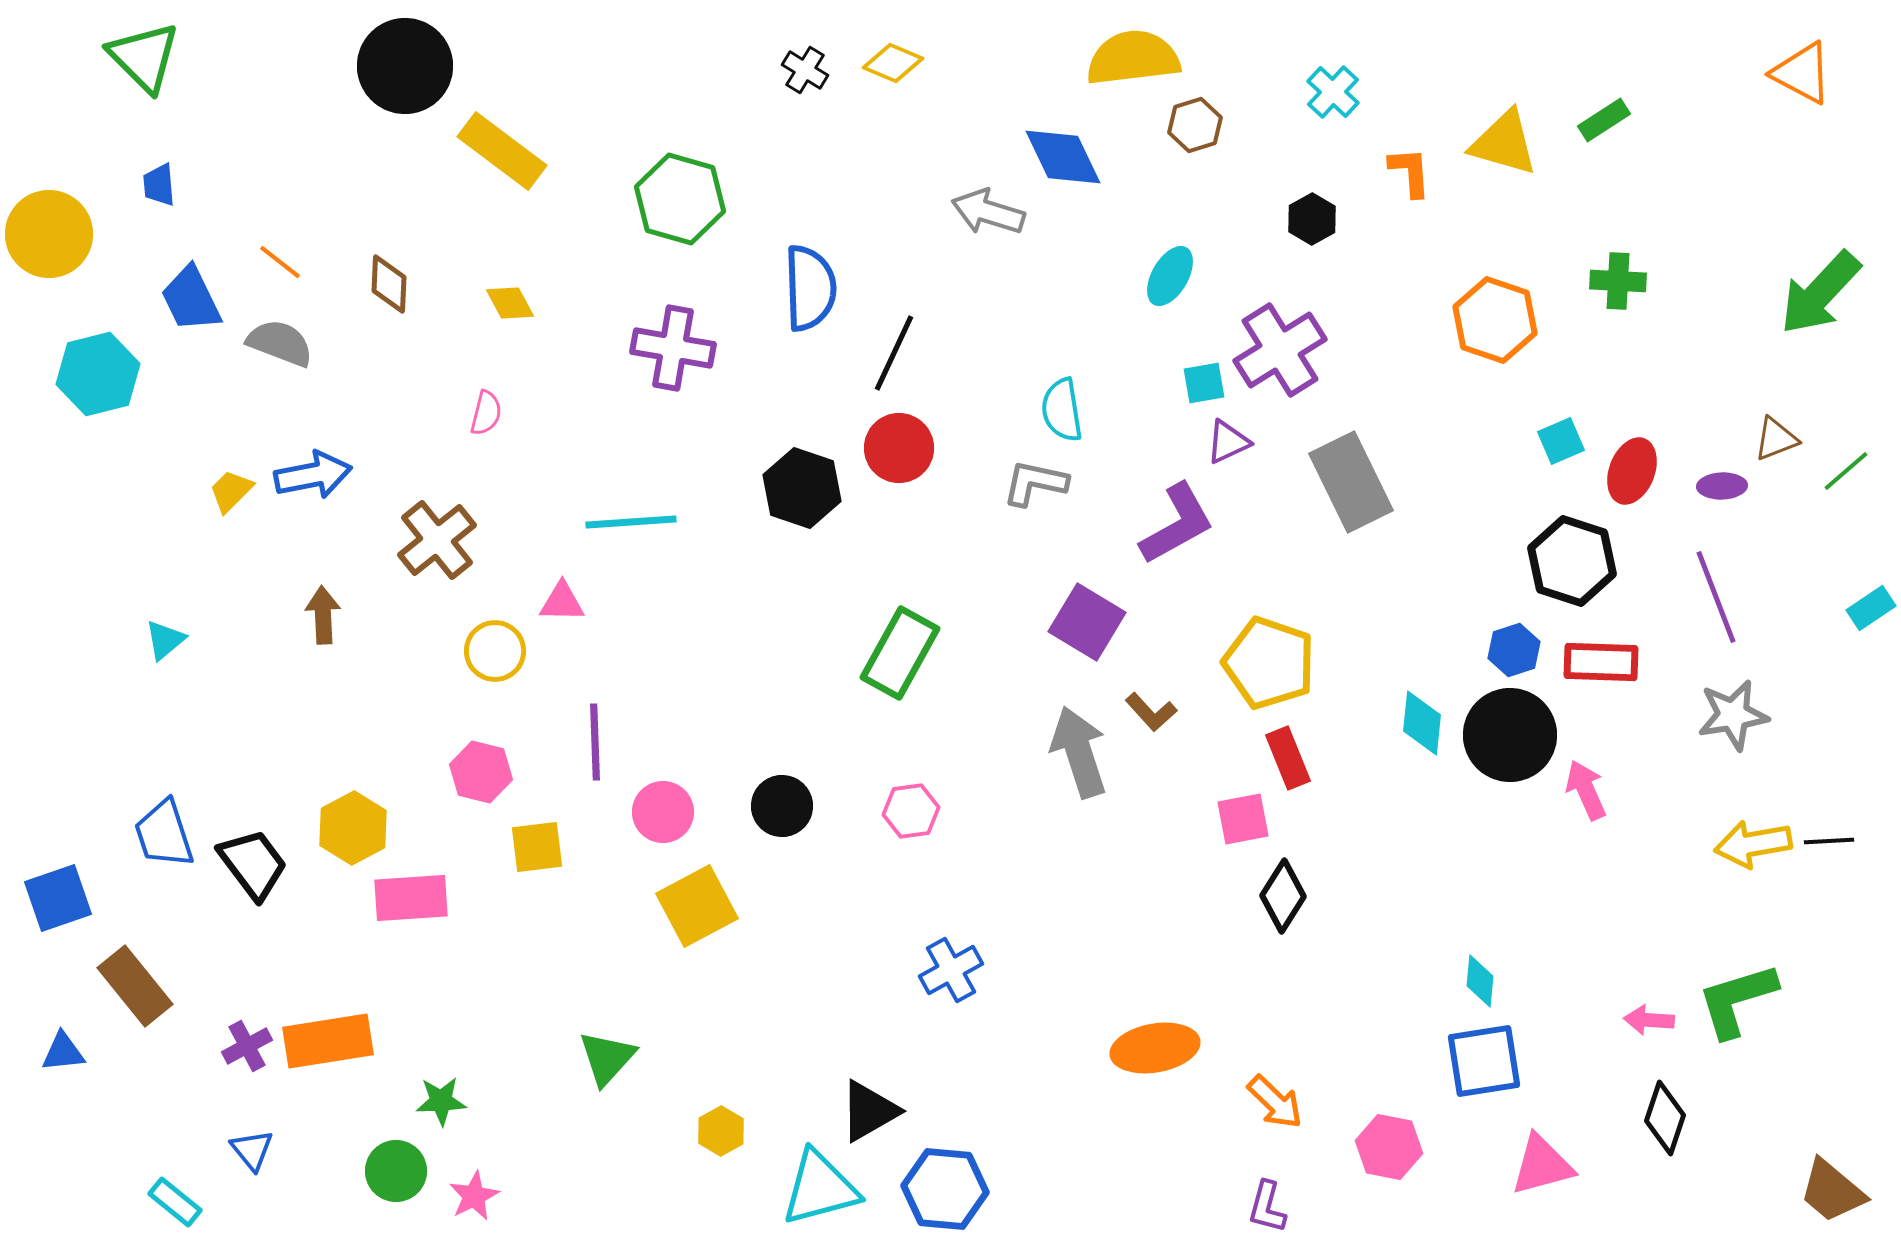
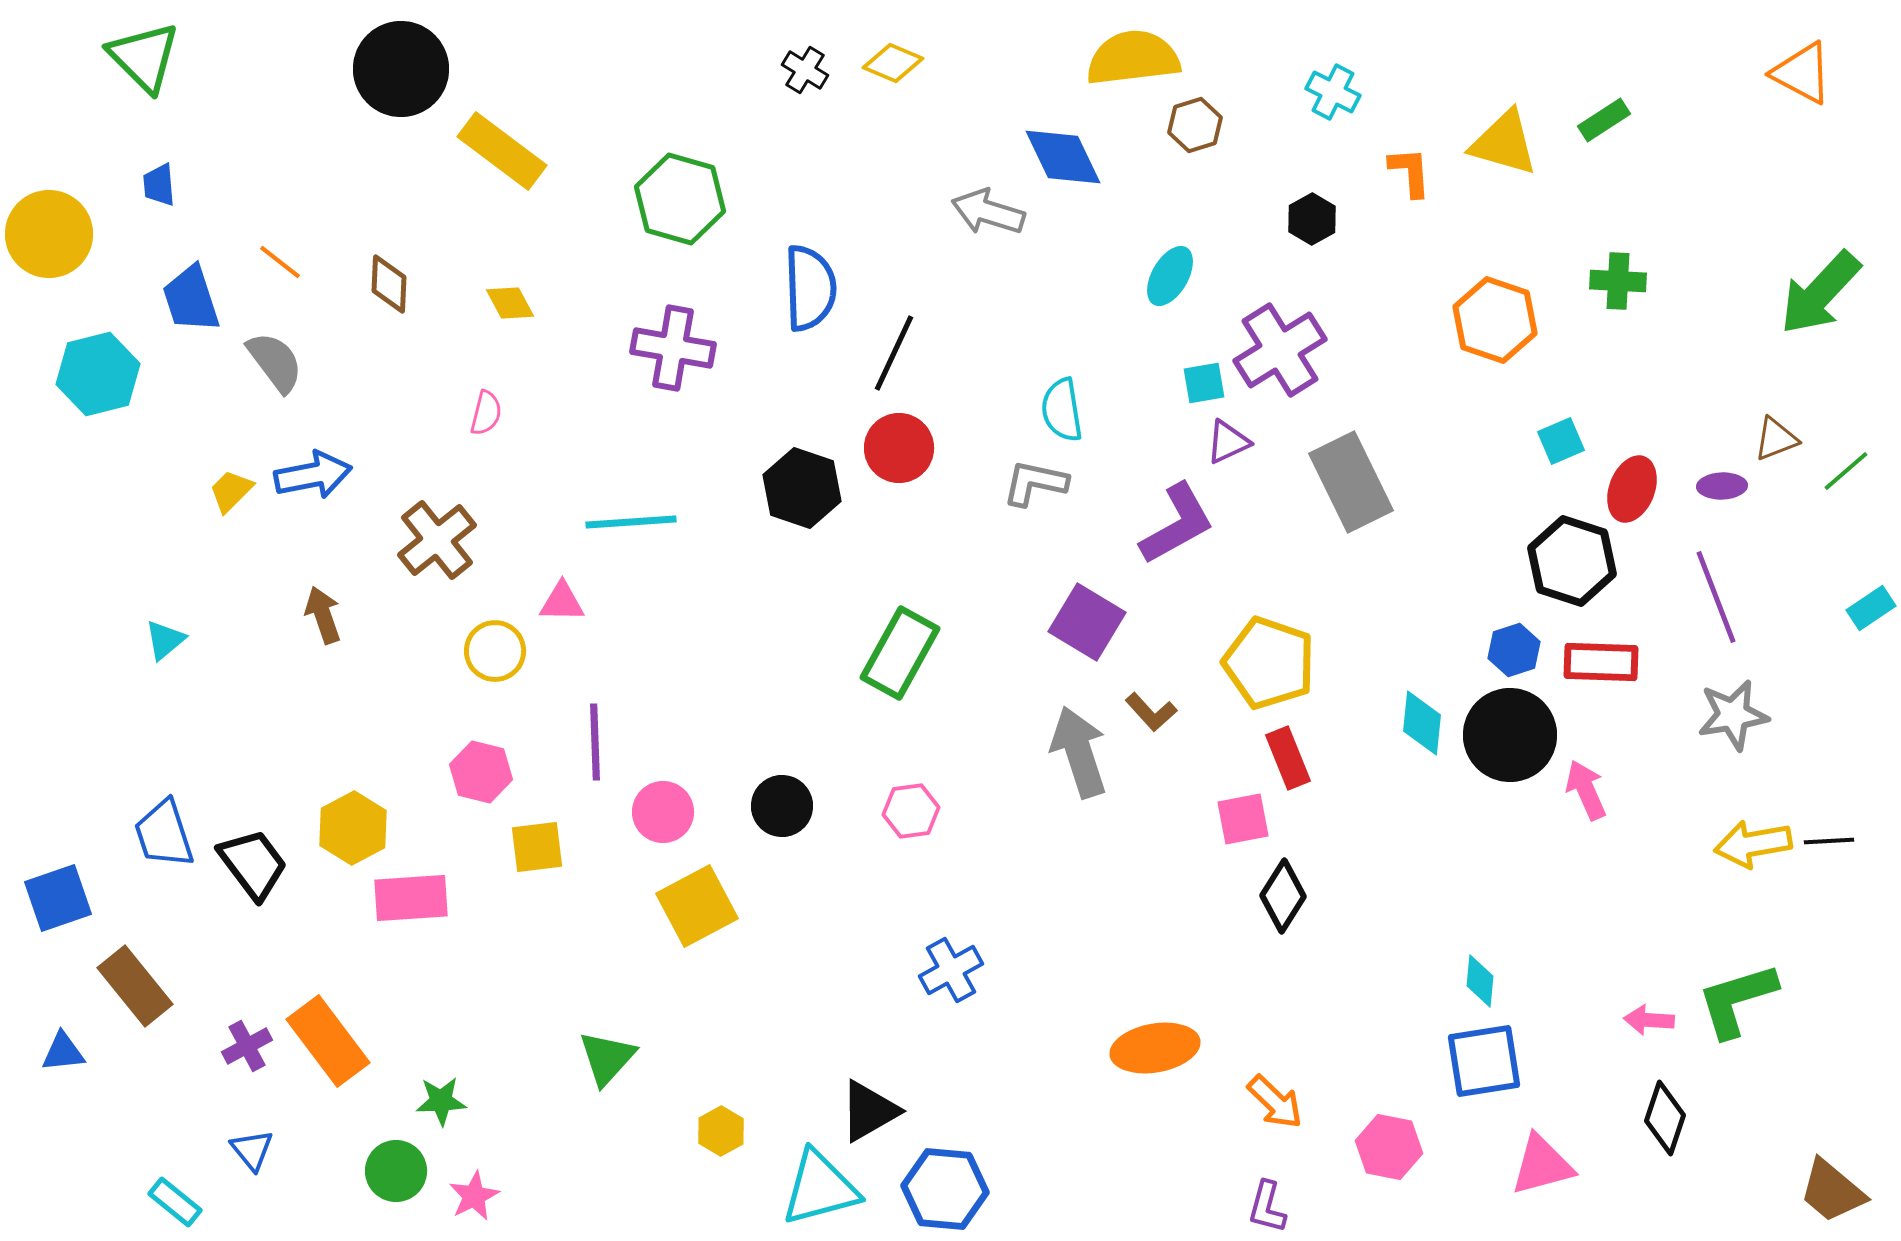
black circle at (405, 66): moved 4 px left, 3 px down
cyan cross at (1333, 92): rotated 16 degrees counterclockwise
blue trapezoid at (191, 299): rotated 8 degrees clockwise
gray semicircle at (280, 343): moved 5 px left, 19 px down; rotated 32 degrees clockwise
red ellipse at (1632, 471): moved 18 px down
brown arrow at (323, 615): rotated 16 degrees counterclockwise
orange rectangle at (328, 1041): rotated 62 degrees clockwise
